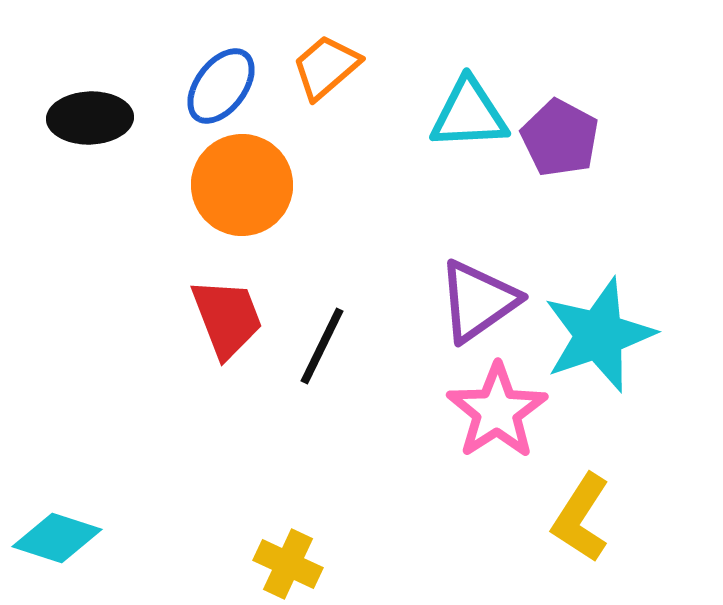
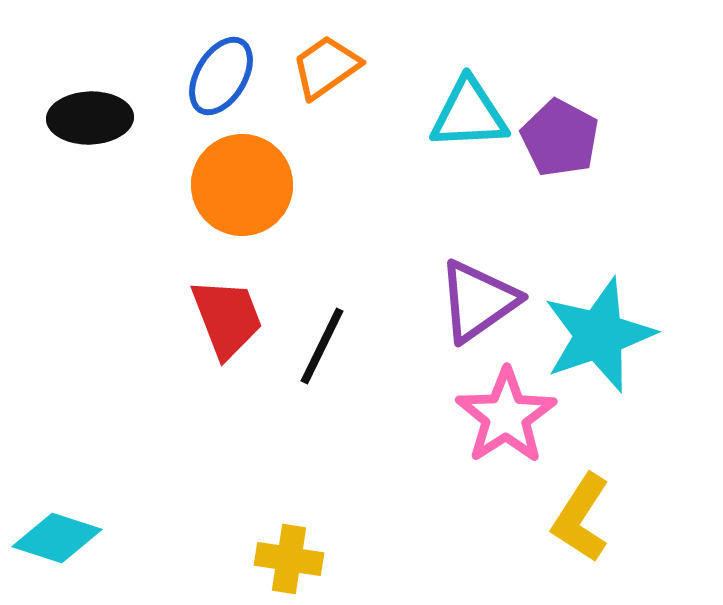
orange trapezoid: rotated 6 degrees clockwise
blue ellipse: moved 10 px up; rotated 6 degrees counterclockwise
pink star: moved 9 px right, 5 px down
yellow cross: moved 1 px right, 5 px up; rotated 16 degrees counterclockwise
